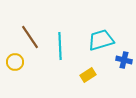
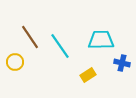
cyan trapezoid: rotated 16 degrees clockwise
cyan line: rotated 32 degrees counterclockwise
blue cross: moved 2 px left, 3 px down
